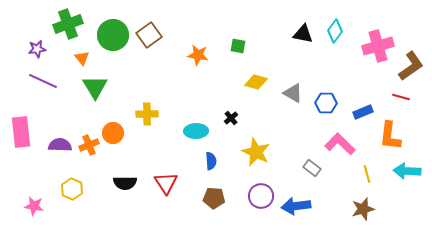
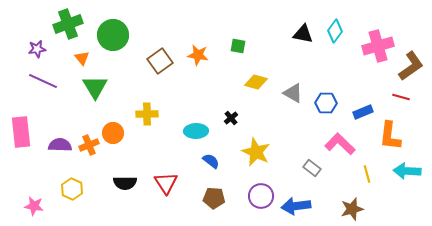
brown square: moved 11 px right, 26 px down
blue semicircle: rotated 48 degrees counterclockwise
brown star: moved 11 px left
